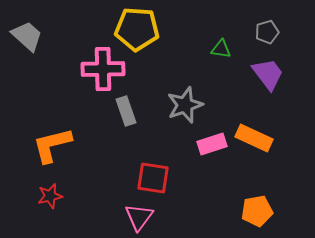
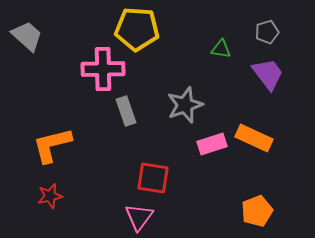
orange pentagon: rotated 12 degrees counterclockwise
